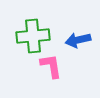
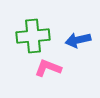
pink L-shape: moved 3 px left, 2 px down; rotated 60 degrees counterclockwise
